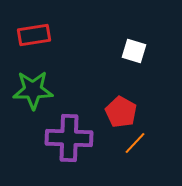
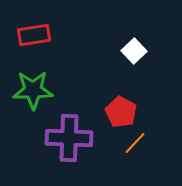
white square: rotated 30 degrees clockwise
